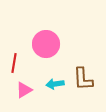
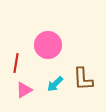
pink circle: moved 2 px right, 1 px down
red line: moved 2 px right
cyan arrow: rotated 36 degrees counterclockwise
